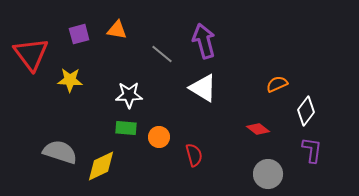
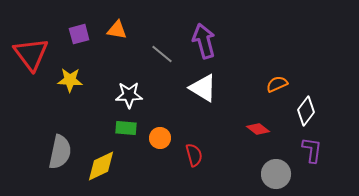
orange circle: moved 1 px right, 1 px down
gray semicircle: rotated 84 degrees clockwise
gray circle: moved 8 px right
